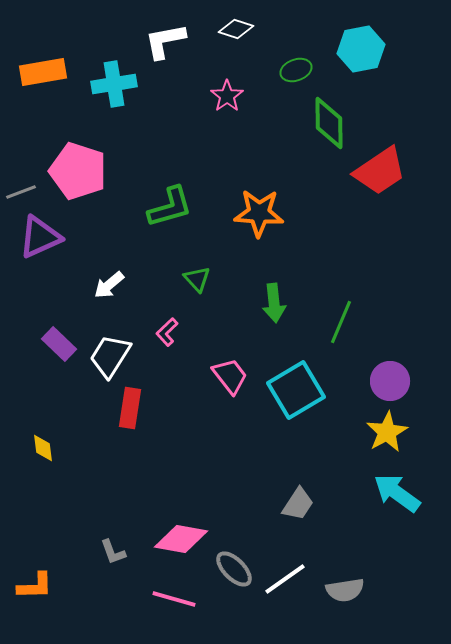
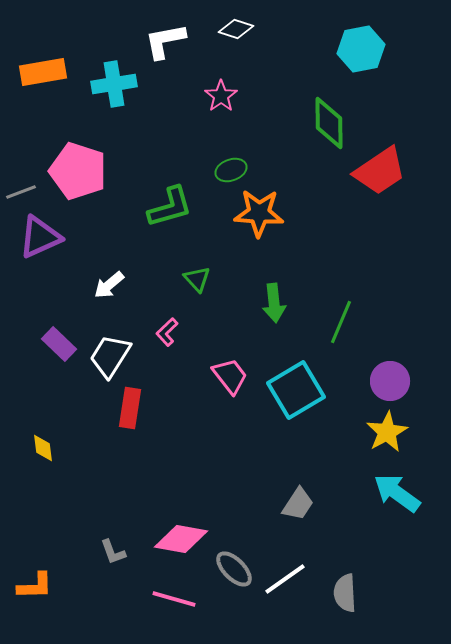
green ellipse: moved 65 px left, 100 px down
pink star: moved 6 px left
gray semicircle: moved 3 px down; rotated 96 degrees clockwise
